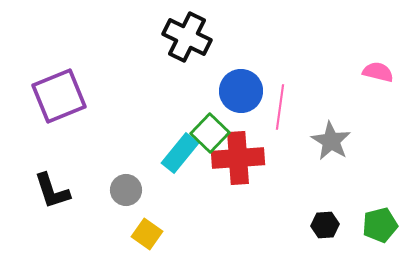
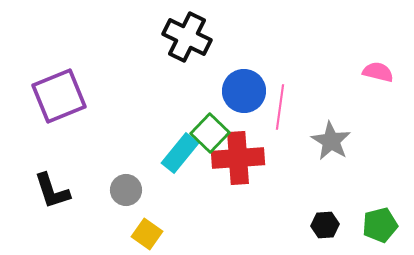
blue circle: moved 3 px right
